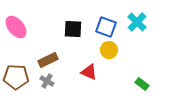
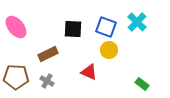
brown rectangle: moved 6 px up
